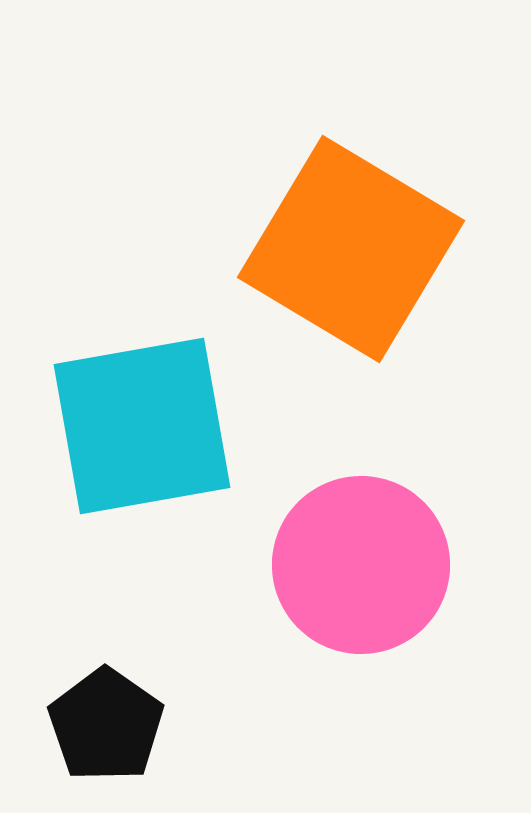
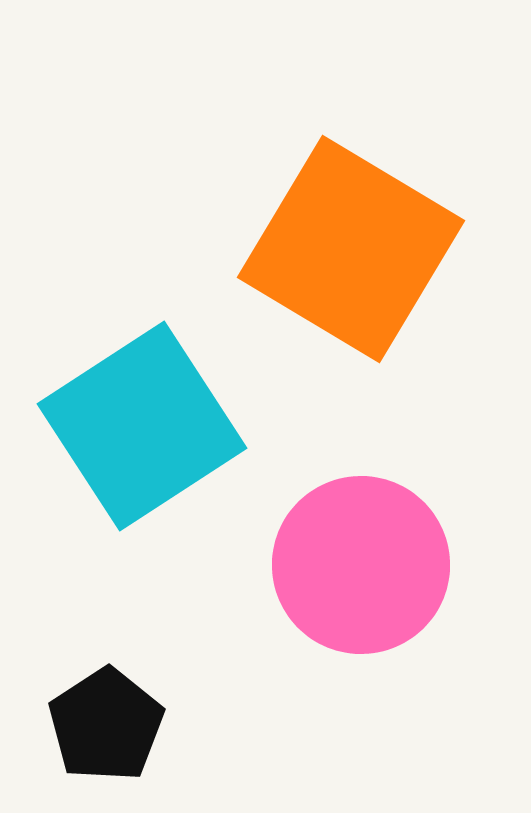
cyan square: rotated 23 degrees counterclockwise
black pentagon: rotated 4 degrees clockwise
